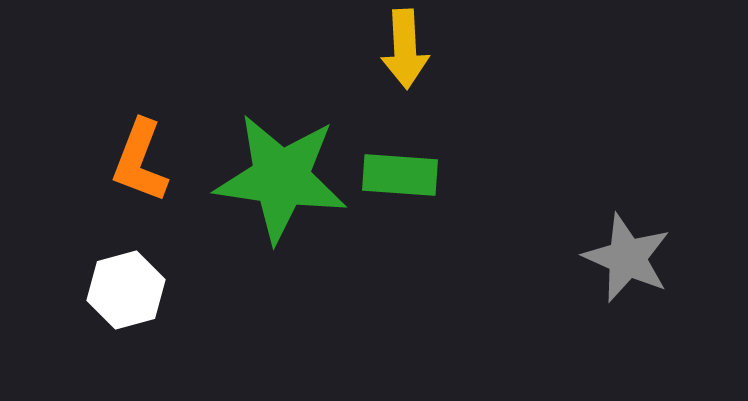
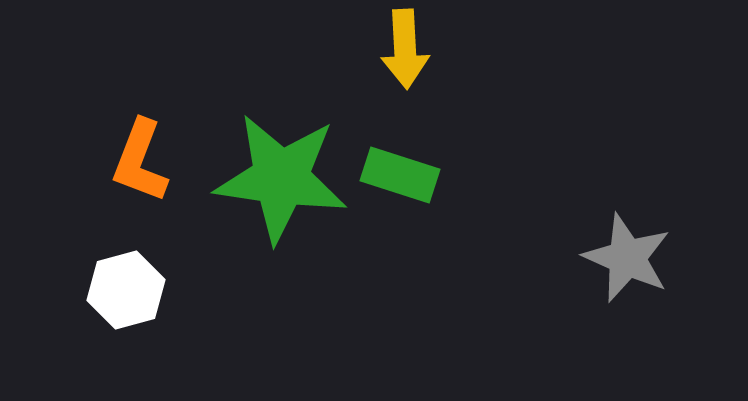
green rectangle: rotated 14 degrees clockwise
